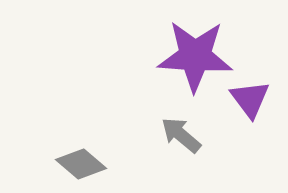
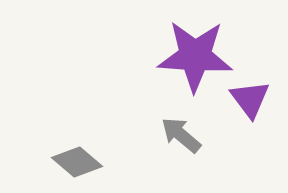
gray diamond: moved 4 px left, 2 px up
